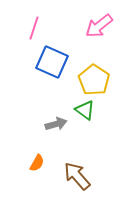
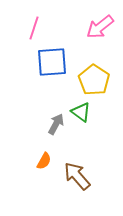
pink arrow: moved 1 px right, 1 px down
blue square: rotated 28 degrees counterclockwise
green triangle: moved 4 px left, 2 px down
gray arrow: rotated 45 degrees counterclockwise
orange semicircle: moved 7 px right, 2 px up
